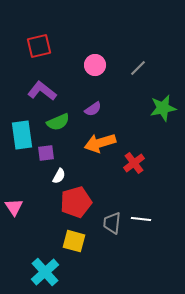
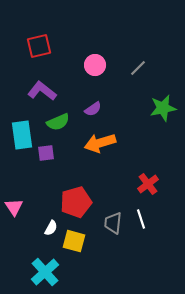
red cross: moved 14 px right, 21 px down
white semicircle: moved 8 px left, 52 px down
white line: rotated 66 degrees clockwise
gray trapezoid: moved 1 px right
